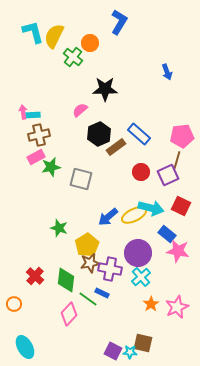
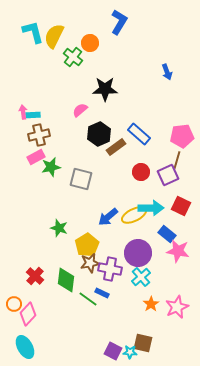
cyan arrow at (151, 208): rotated 15 degrees counterclockwise
pink diamond at (69, 314): moved 41 px left
